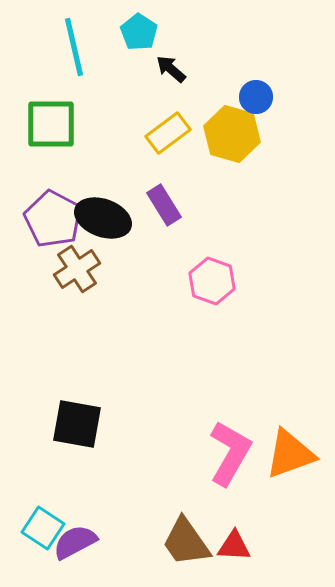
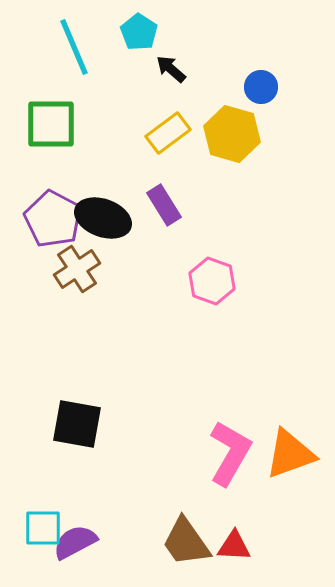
cyan line: rotated 10 degrees counterclockwise
blue circle: moved 5 px right, 10 px up
cyan square: rotated 33 degrees counterclockwise
